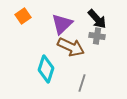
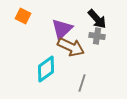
orange square: rotated 28 degrees counterclockwise
purple triangle: moved 5 px down
cyan diamond: rotated 36 degrees clockwise
